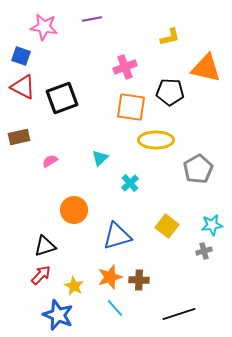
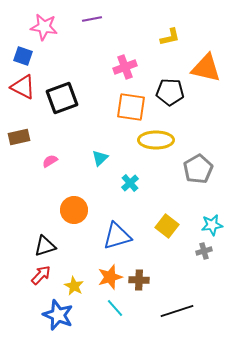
blue square: moved 2 px right
black line: moved 2 px left, 3 px up
